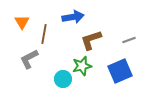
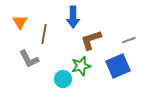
blue arrow: rotated 100 degrees clockwise
orange triangle: moved 2 px left
gray L-shape: rotated 90 degrees counterclockwise
green star: moved 1 px left
blue square: moved 2 px left, 5 px up
